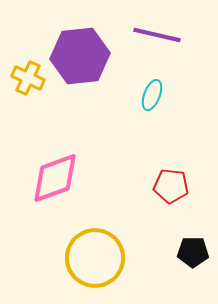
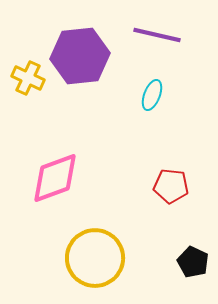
black pentagon: moved 10 px down; rotated 24 degrees clockwise
